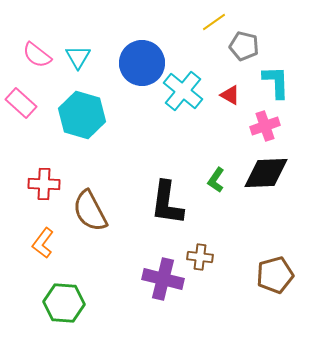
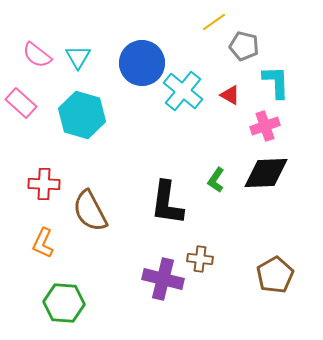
orange L-shape: rotated 12 degrees counterclockwise
brown cross: moved 2 px down
brown pentagon: rotated 15 degrees counterclockwise
